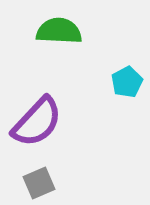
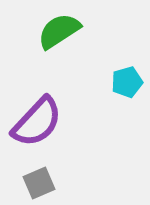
green semicircle: rotated 36 degrees counterclockwise
cyan pentagon: rotated 12 degrees clockwise
